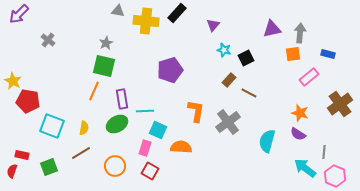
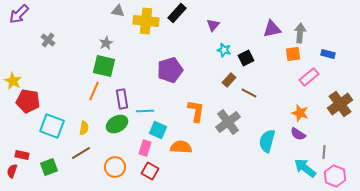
orange circle at (115, 166): moved 1 px down
